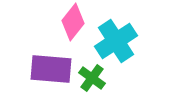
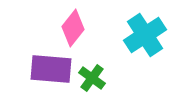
pink diamond: moved 6 px down
cyan cross: moved 29 px right, 6 px up
